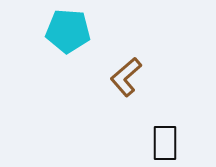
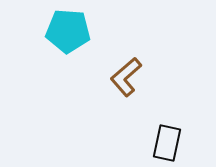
black rectangle: moved 2 px right; rotated 12 degrees clockwise
